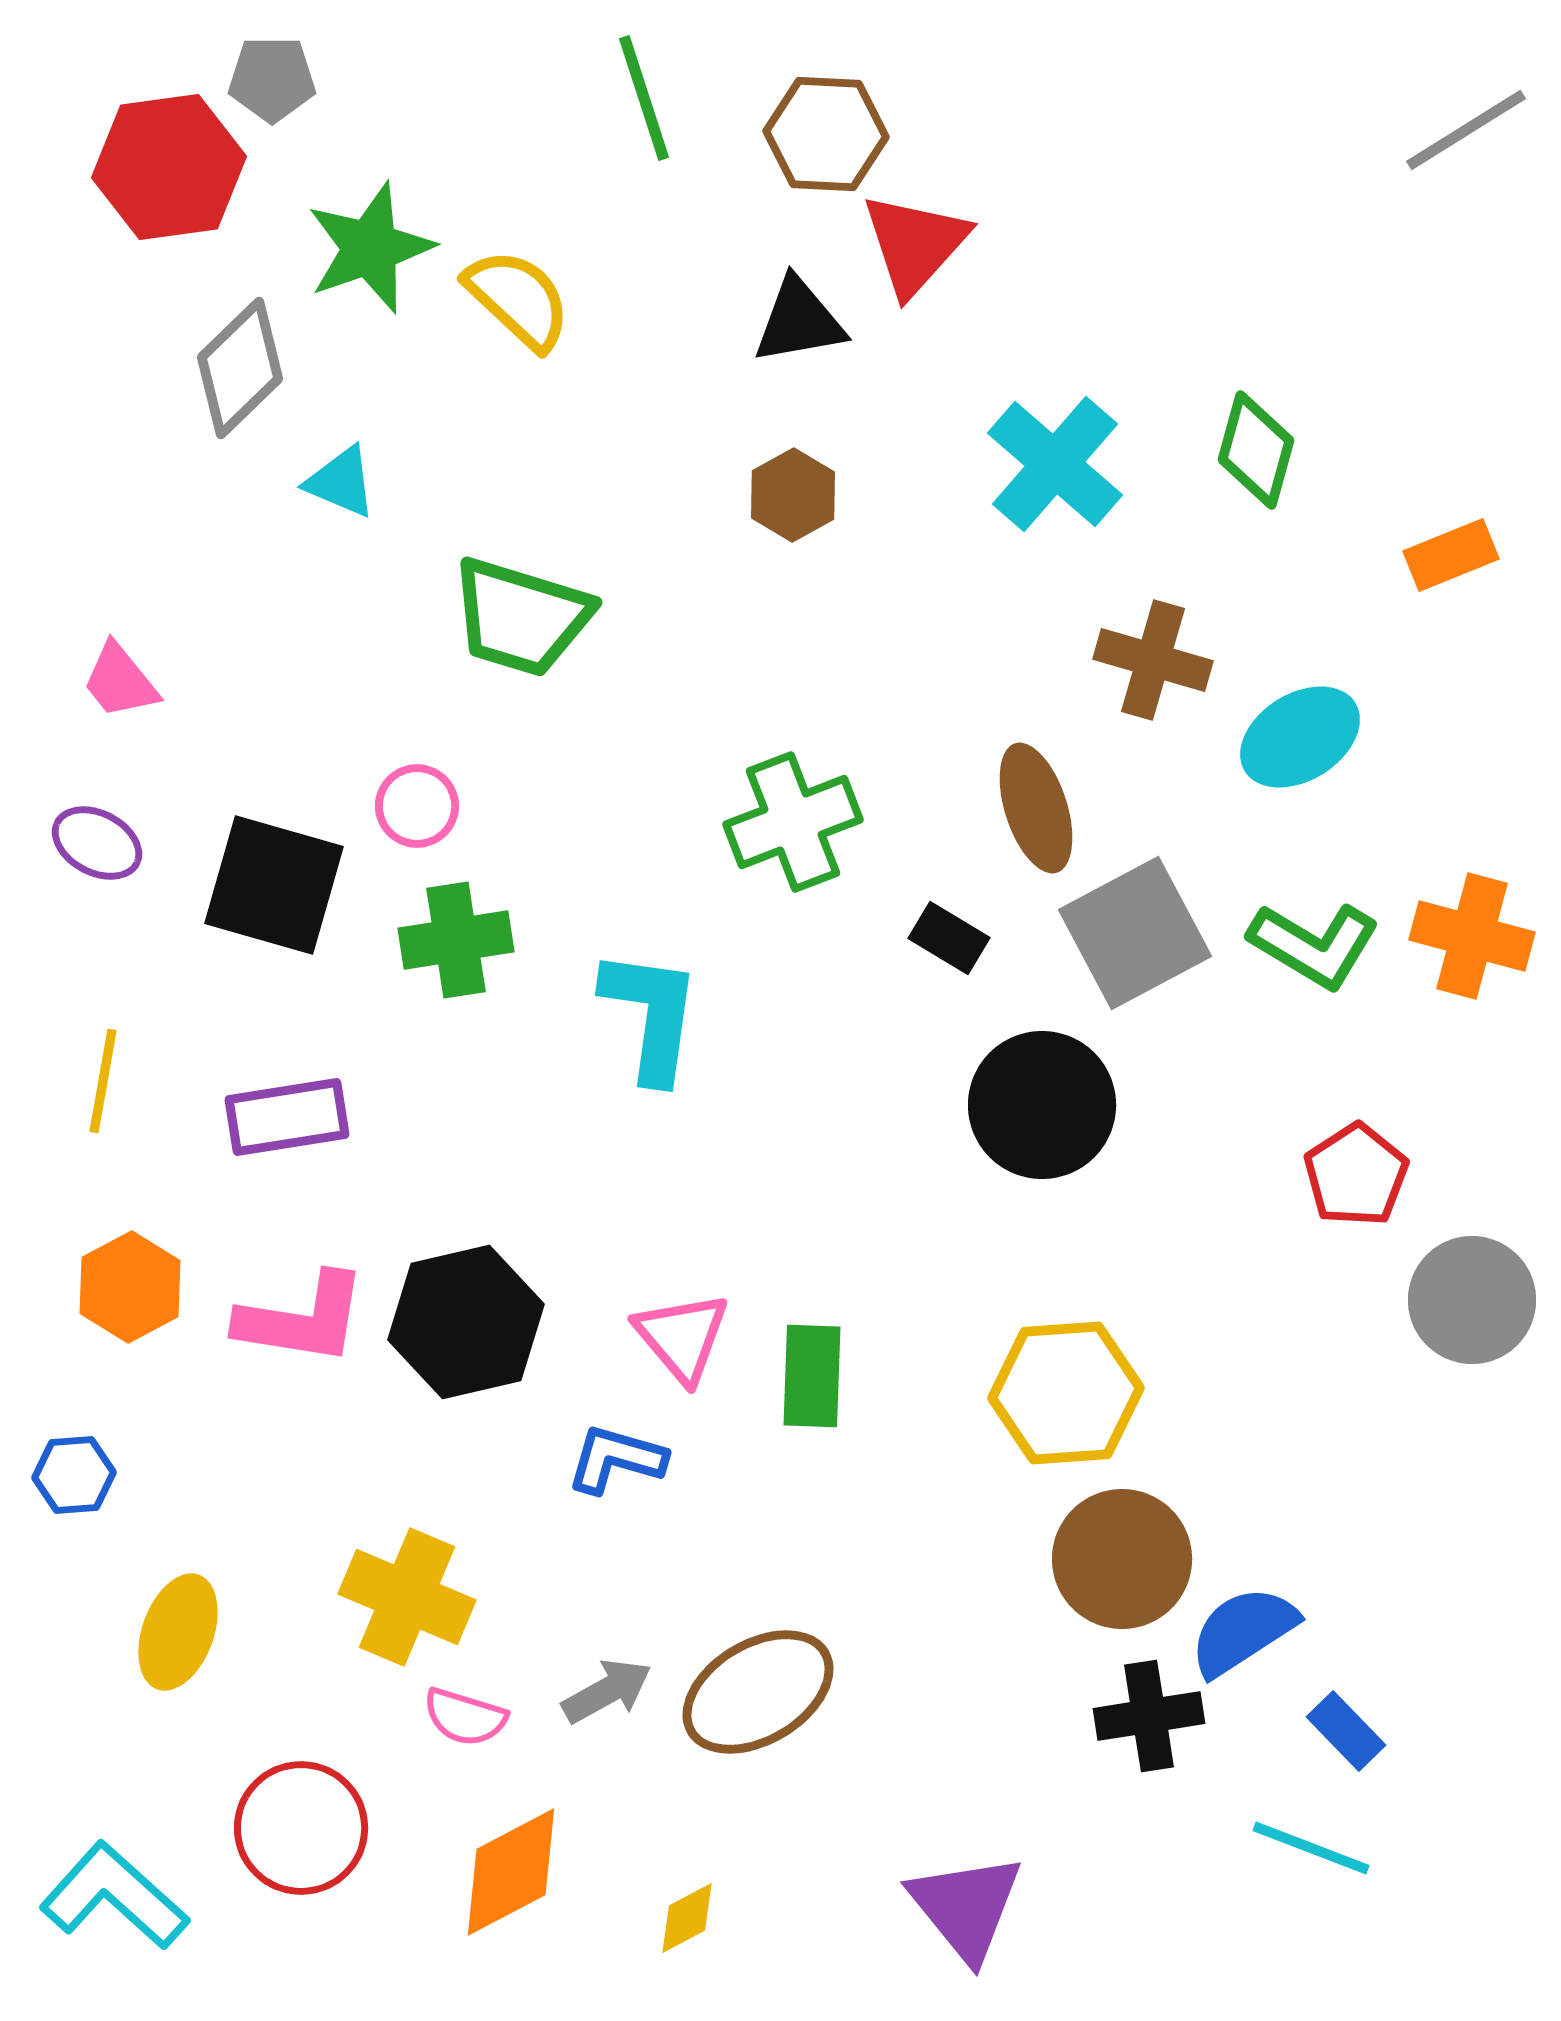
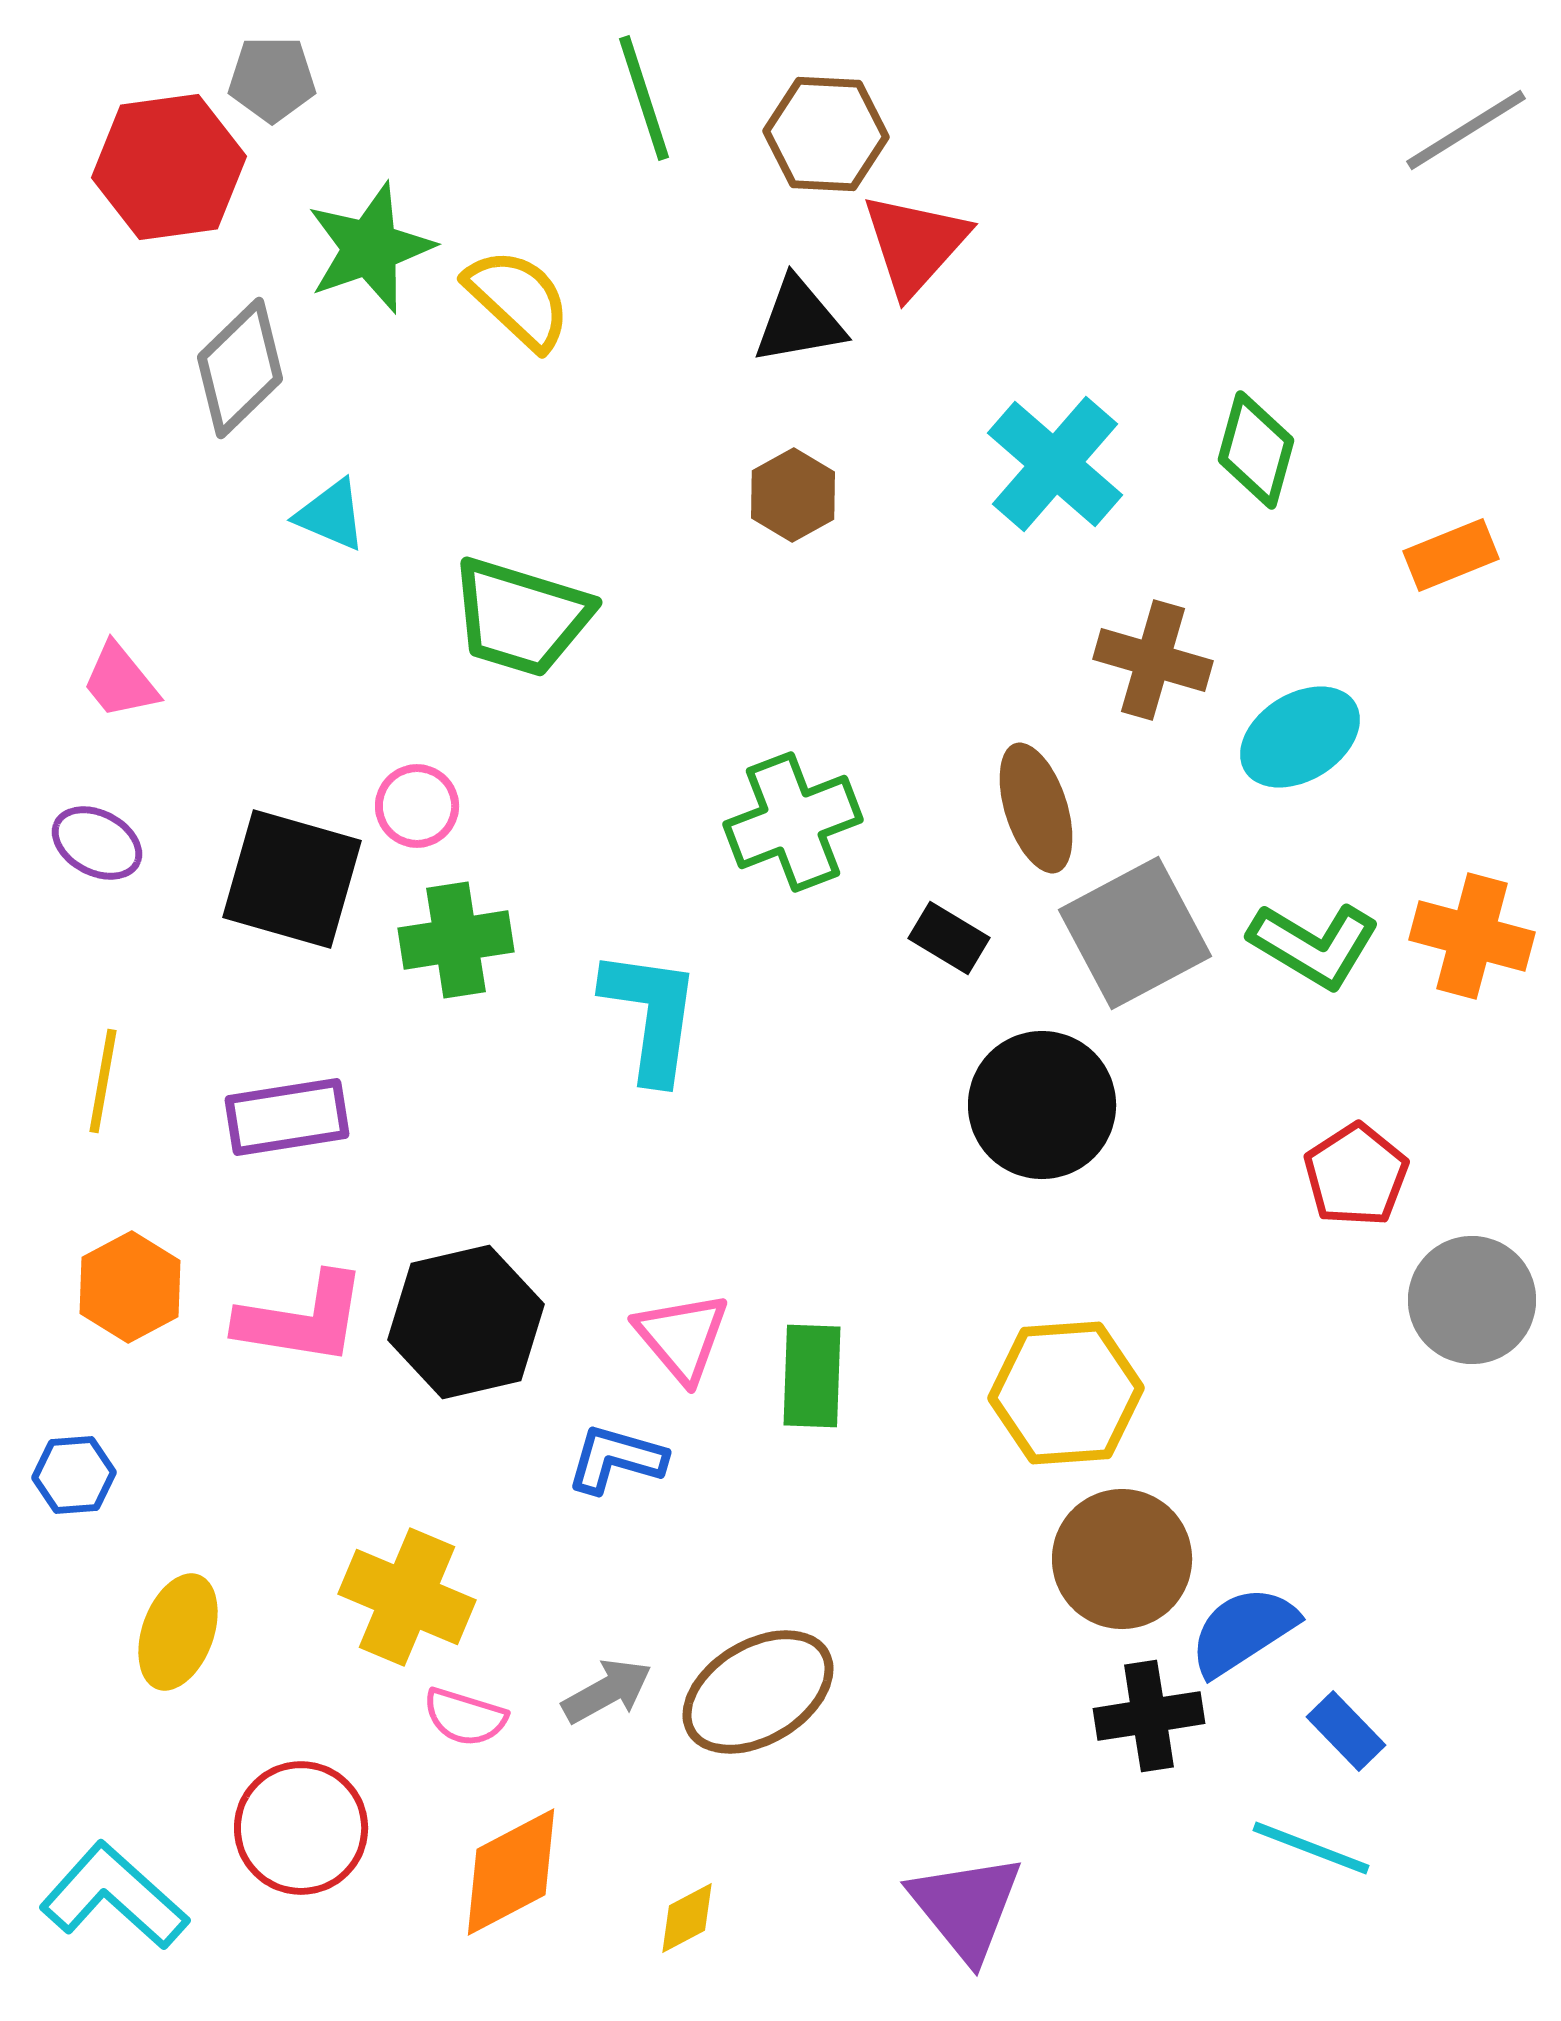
cyan triangle at (341, 482): moved 10 px left, 33 px down
black square at (274, 885): moved 18 px right, 6 px up
